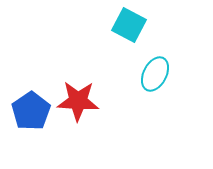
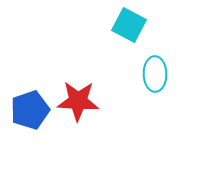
cyan ellipse: rotated 28 degrees counterclockwise
blue pentagon: moved 1 px left, 1 px up; rotated 15 degrees clockwise
